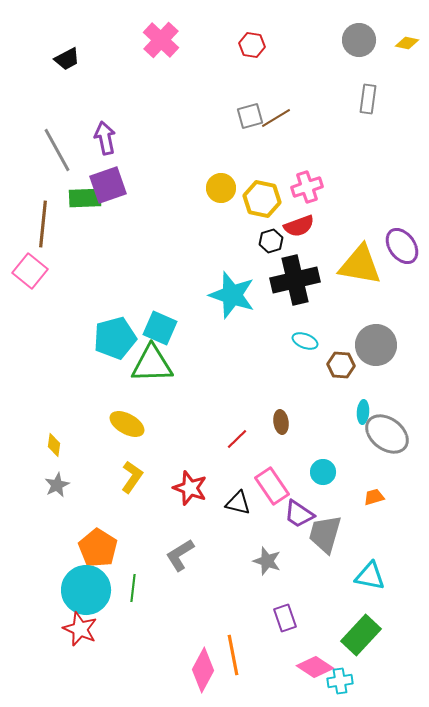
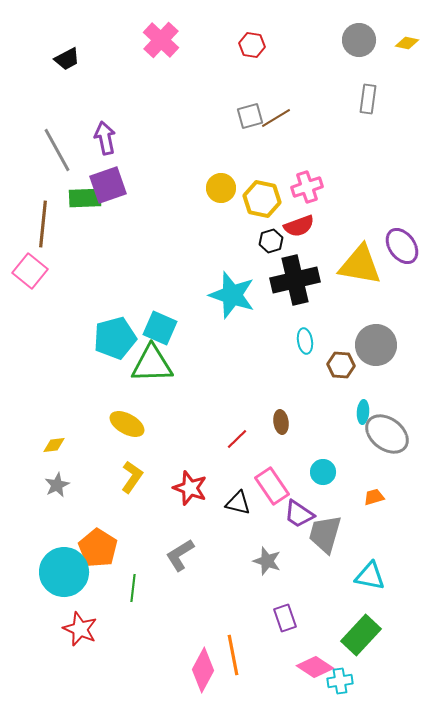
cyan ellipse at (305, 341): rotated 60 degrees clockwise
yellow diamond at (54, 445): rotated 75 degrees clockwise
cyan circle at (86, 590): moved 22 px left, 18 px up
